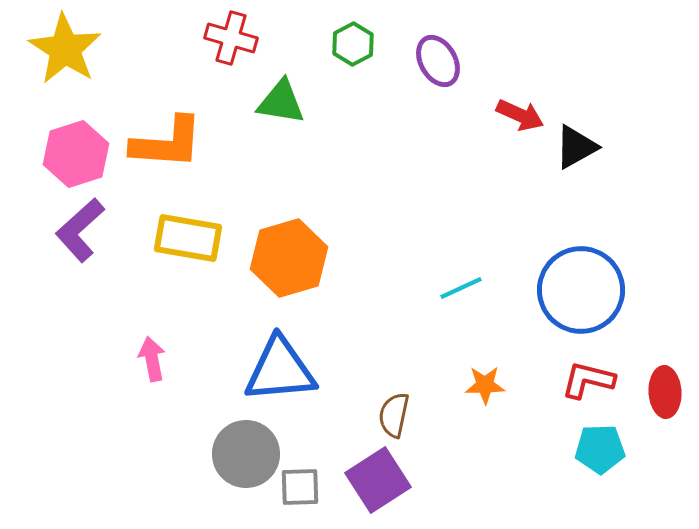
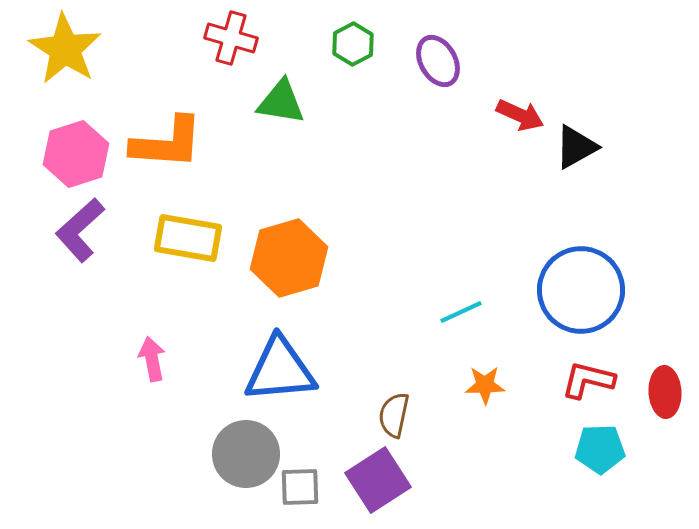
cyan line: moved 24 px down
